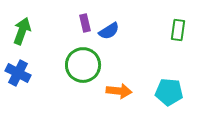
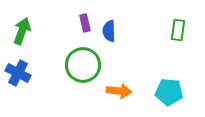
blue semicircle: rotated 120 degrees clockwise
